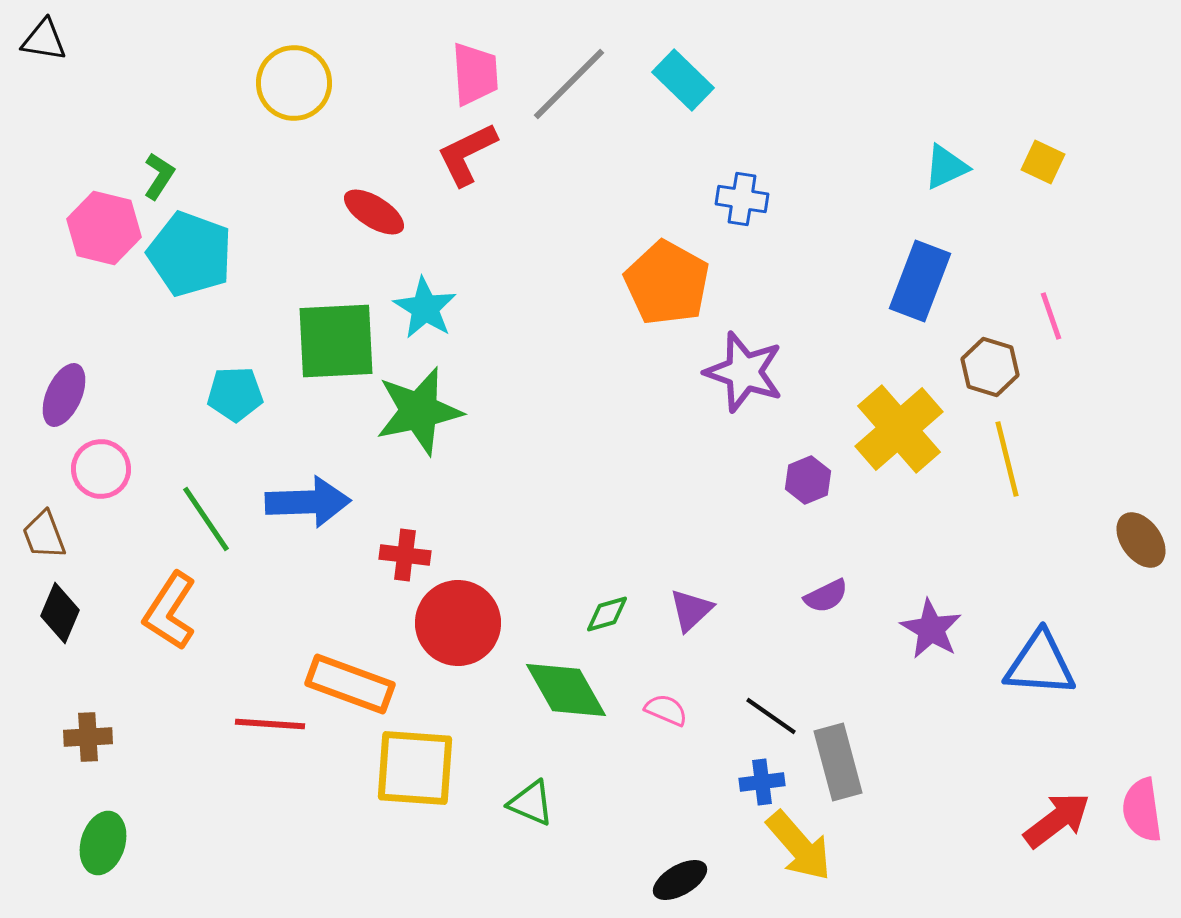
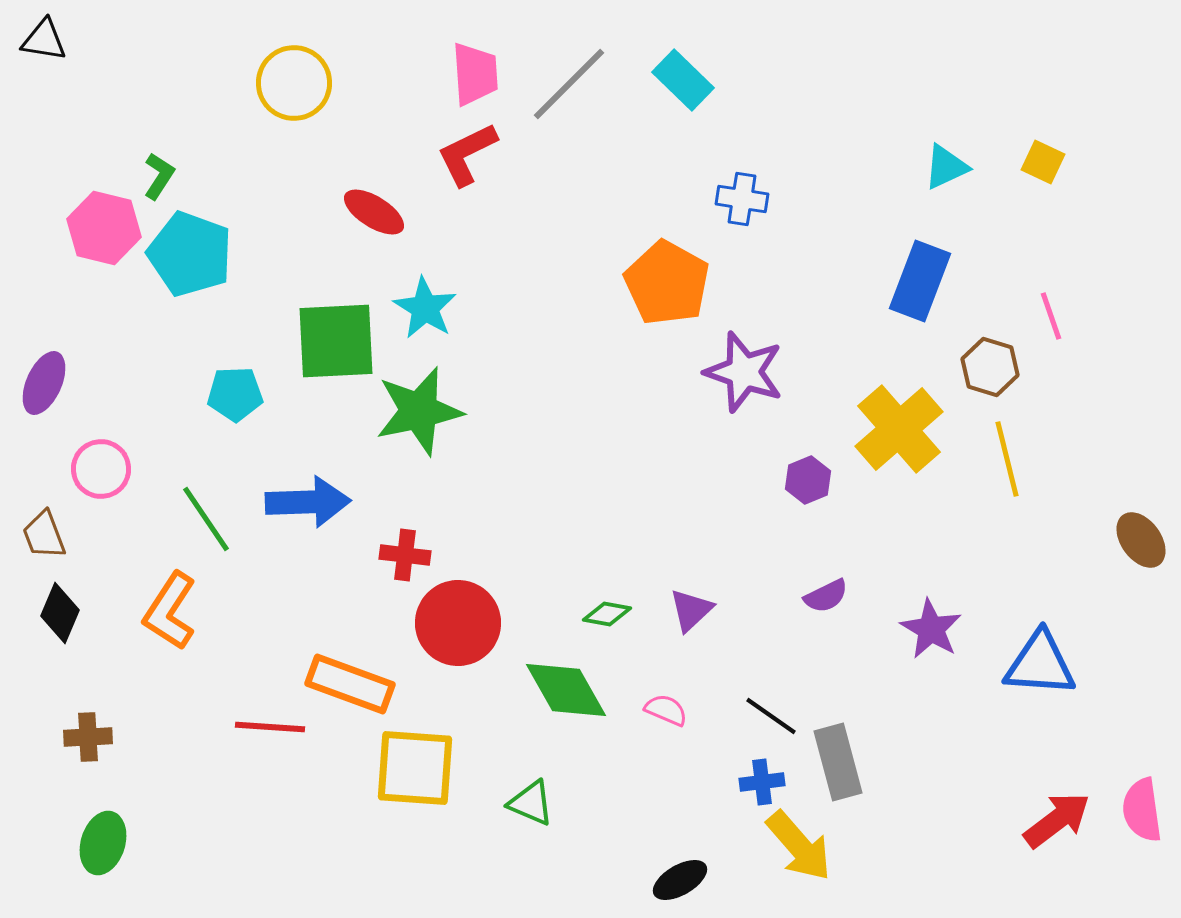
purple ellipse at (64, 395): moved 20 px left, 12 px up
green diamond at (607, 614): rotated 27 degrees clockwise
red line at (270, 724): moved 3 px down
